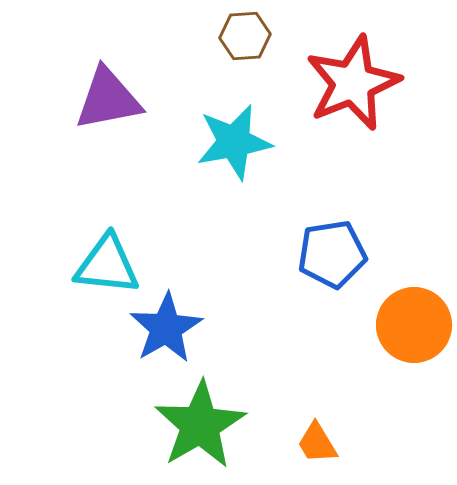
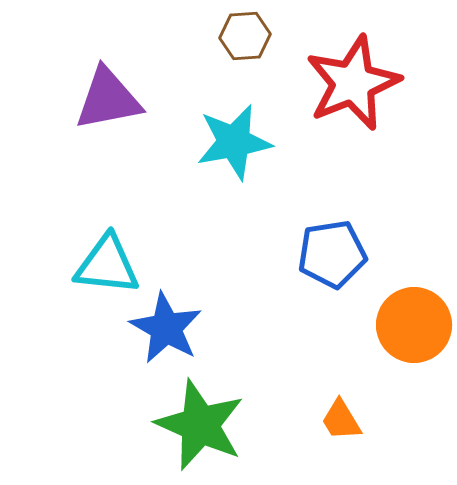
blue star: rotated 12 degrees counterclockwise
green star: rotated 18 degrees counterclockwise
orange trapezoid: moved 24 px right, 23 px up
